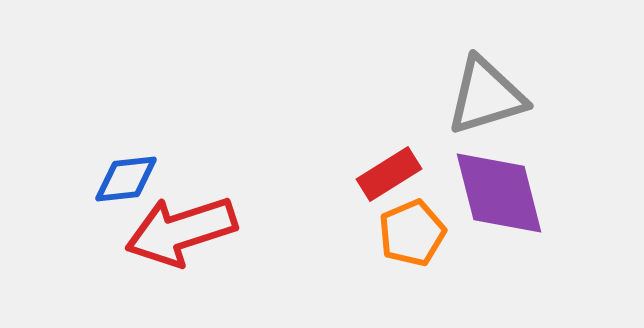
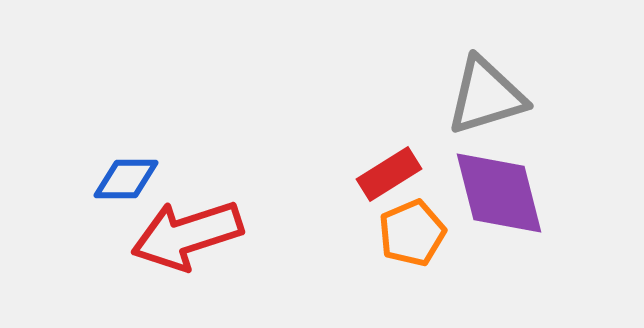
blue diamond: rotated 6 degrees clockwise
red arrow: moved 6 px right, 4 px down
